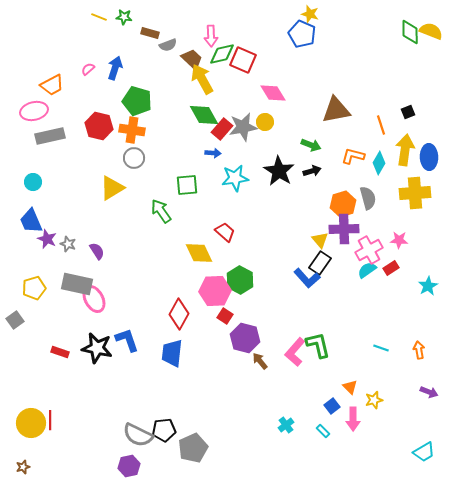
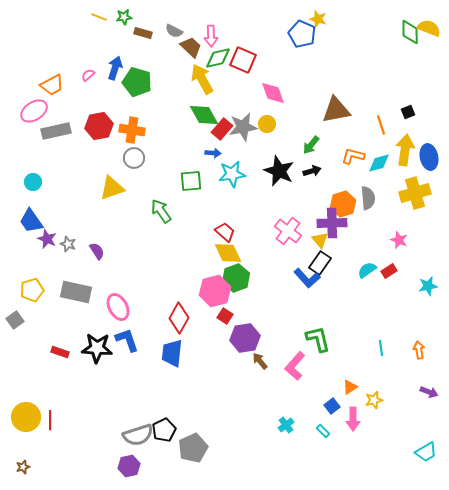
yellow star at (310, 14): moved 8 px right, 5 px down
green star at (124, 17): rotated 14 degrees counterclockwise
yellow semicircle at (431, 31): moved 2 px left, 3 px up
brown rectangle at (150, 33): moved 7 px left
gray semicircle at (168, 45): moved 6 px right, 14 px up; rotated 48 degrees clockwise
green diamond at (222, 54): moved 4 px left, 4 px down
brown trapezoid at (192, 59): moved 1 px left, 12 px up
pink semicircle at (88, 69): moved 6 px down
pink diamond at (273, 93): rotated 12 degrees clockwise
green pentagon at (137, 101): moved 19 px up
pink ellipse at (34, 111): rotated 20 degrees counterclockwise
yellow circle at (265, 122): moved 2 px right, 2 px down
red hexagon at (99, 126): rotated 24 degrees counterclockwise
gray rectangle at (50, 136): moved 6 px right, 5 px up
green arrow at (311, 145): rotated 108 degrees clockwise
blue ellipse at (429, 157): rotated 10 degrees counterclockwise
cyan diamond at (379, 163): rotated 45 degrees clockwise
black star at (279, 171): rotated 8 degrees counterclockwise
cyan star at (235, 178): moved 3 px left, 4 px up
green square at (187, 185): moved 4 px right, 4 px up
yellow triangle at (112, 188): rotated 12 degrees clockwise
yellow cross at (415, 193): rotated 12 degrees counterclockwise
gray semicircle at (368, 198): rotated 10 degrees clockwise
blue trapezoid at (31, 221): rotated 12 degrees counterclockwise
purple cross at (344, 229): moved 12 px left, 6 px up
pink star at (399, 240): rotated 18 degrees clockwise
pink cross at (369, 250): moved 81 px left, 19 px up; rotated 24 degrees counterclockwise
yellow diamond at (199, 253): moved 29 px right
red rectangle at (391, 268): moved 2 px left, 3 px down
green hexagon at (240, 280): moved 4 px left, 2 px up; rotated 12 degrees clockwise
gray rectangle at (77, 284): moved 1 px left, 8 px down
cyan star at (428, 286): rotated 18 degrees clockwise
yellow pentagon at (34, 288): moved 2 px left, 2 px down
pink hexagon at (215, 291): rotated 12 degrees counterclockwise
pink ellipse at (94, 299): moved 24 px right, 8 px down
red diamond at (179, 314): moved 4 px down
purple hexagon at (245, 338): rotated 24 degrees counterclockwise
green L-shape at (318, 345): moved 6 px up
black star at (97, 348): rotated 8 degrees counterclockwise
cyan line at (381, 348): rotated 63 degrees clockwise
pink L-shape at (295, 352): moved 14 px down
orange triangle at (350, 387): rotated 42 degrees clockwise
yellow circle at (31, 423): moved 5 px left, 6 px up
black pentagon at (164, 430): rotated 20 degrees counterclockwise
gray semicircle at (138, 435): rotated 44 degrees counterclockwise
cyan trapezoid at (424, 452): moved 2 px right
